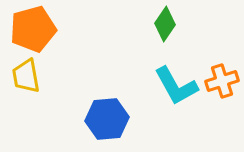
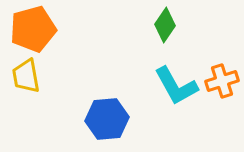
green diamond: moved 1 px down
